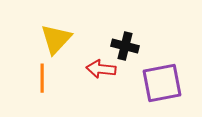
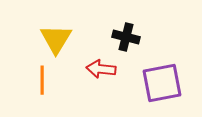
yellow triangle: rotated 12 degrees counterclockwise
black cross: moved 1 px right, 9 px up
orange line: moved 2 px down
